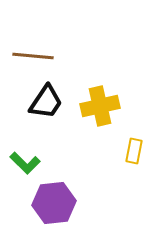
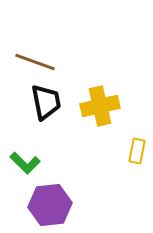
brown line: moved 2 px right, 6 px down; rotated 15 degrees clockwise
black trapezoid: rotated 45 degrees counterclockwise
yellow rectangle: moved 3 px right
purple hexagon: moved 4 px left, 2 px down
